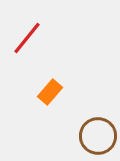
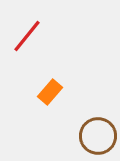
red line: moved 2 px up
